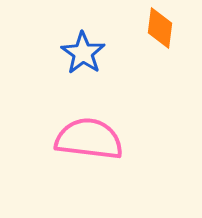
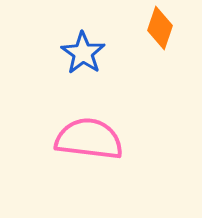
orange diamond: rotated 12 degrees clockwise
